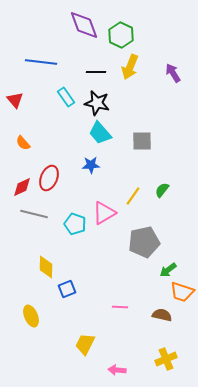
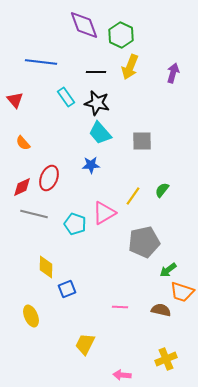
purple arrow: rotated 48 degrees clockwise
brown semicircle: moved 1 px left, 5 px up
pink arrow: moved 5 px right, 5 px down
